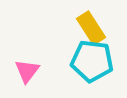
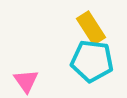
pink triangle: moved 1 px left, 10 px down; rotated 12 degrees counterclockwise
